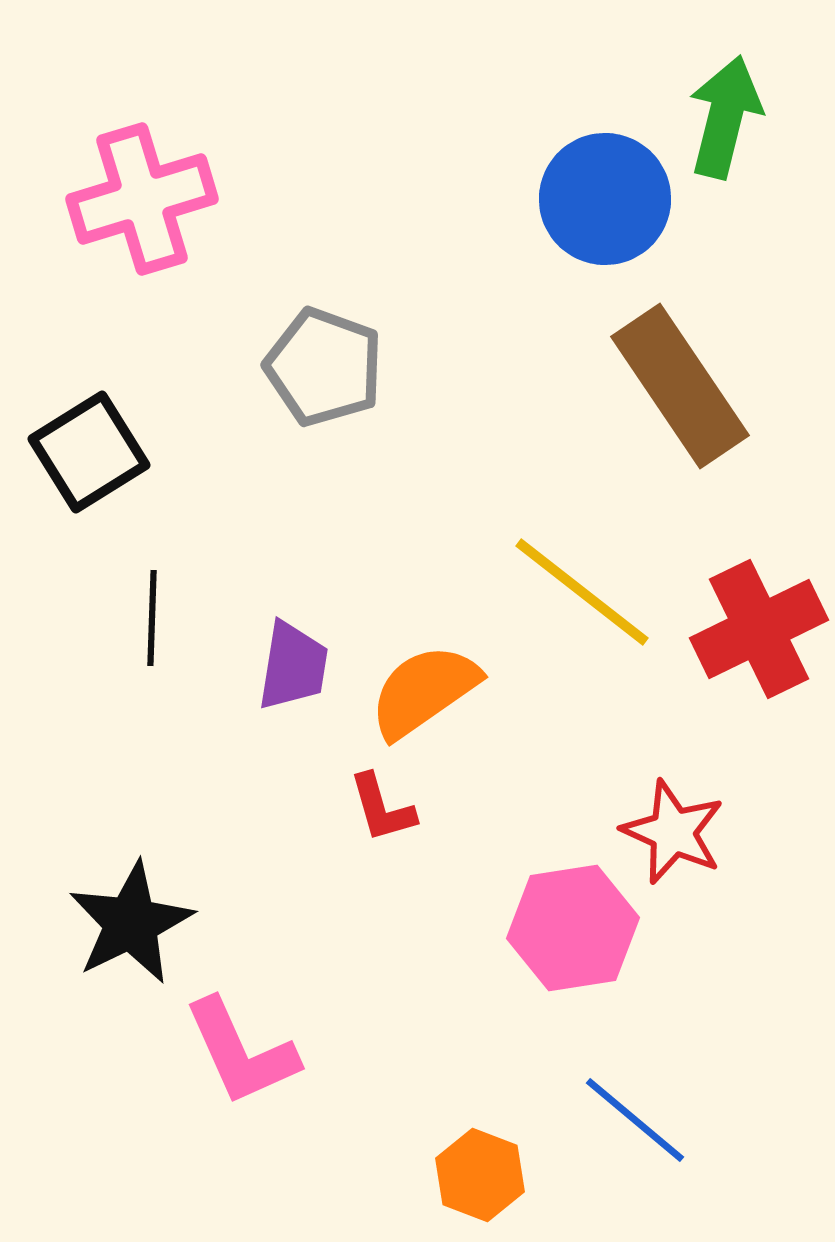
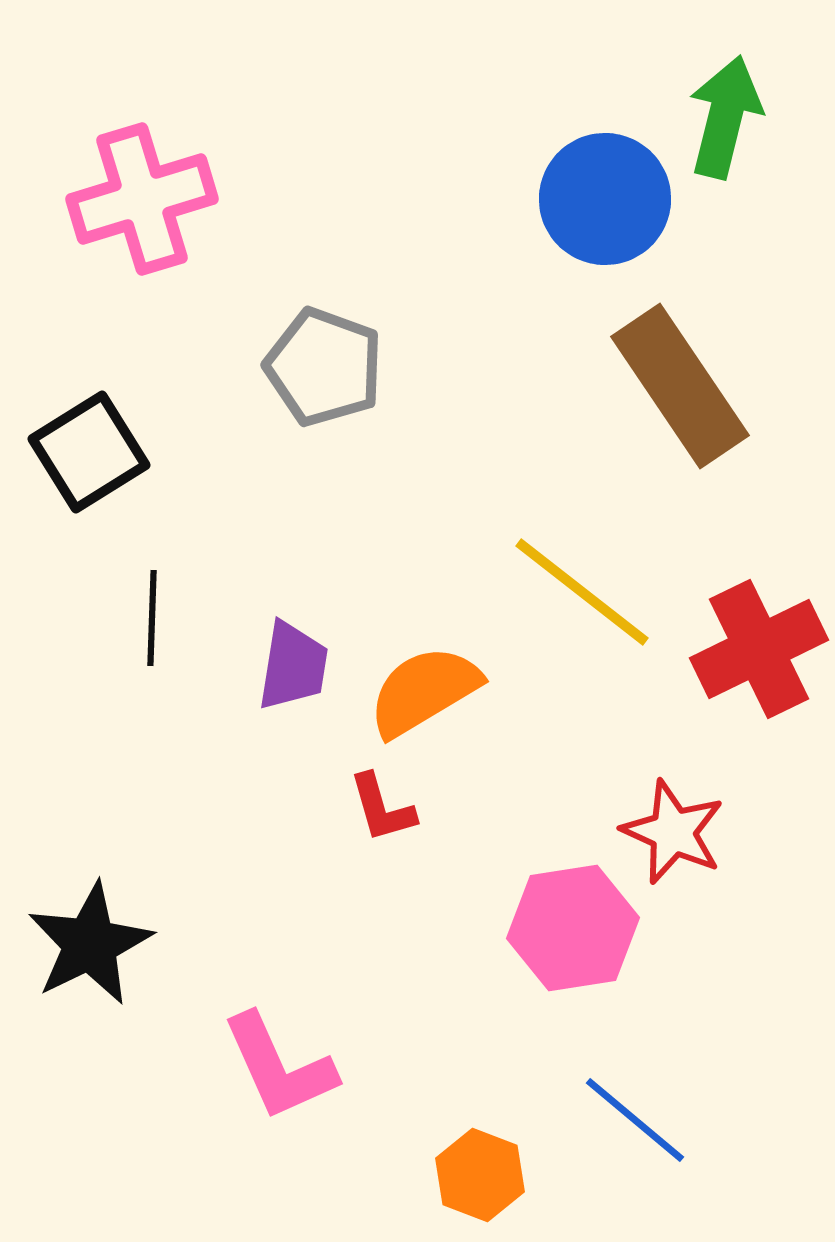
red cross: moved 20 px down
orange semicircle: rotated 4 degrees clockwise
black star: moved 41 px left, 21 px down
pink L-shape: moved 38 px right, 15 px down
